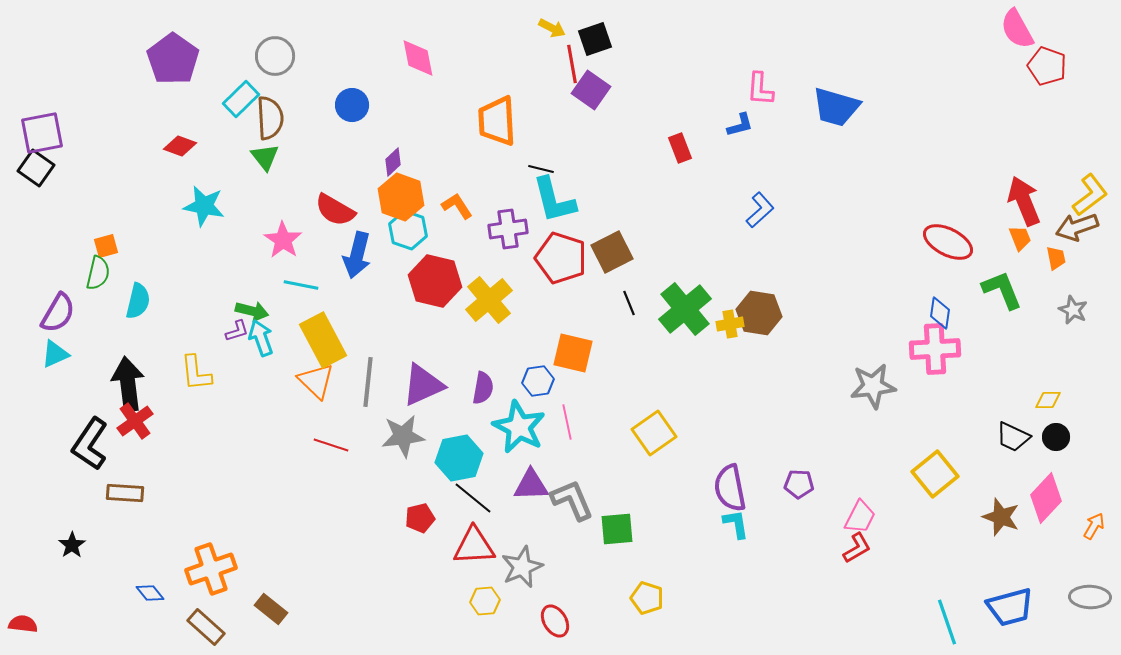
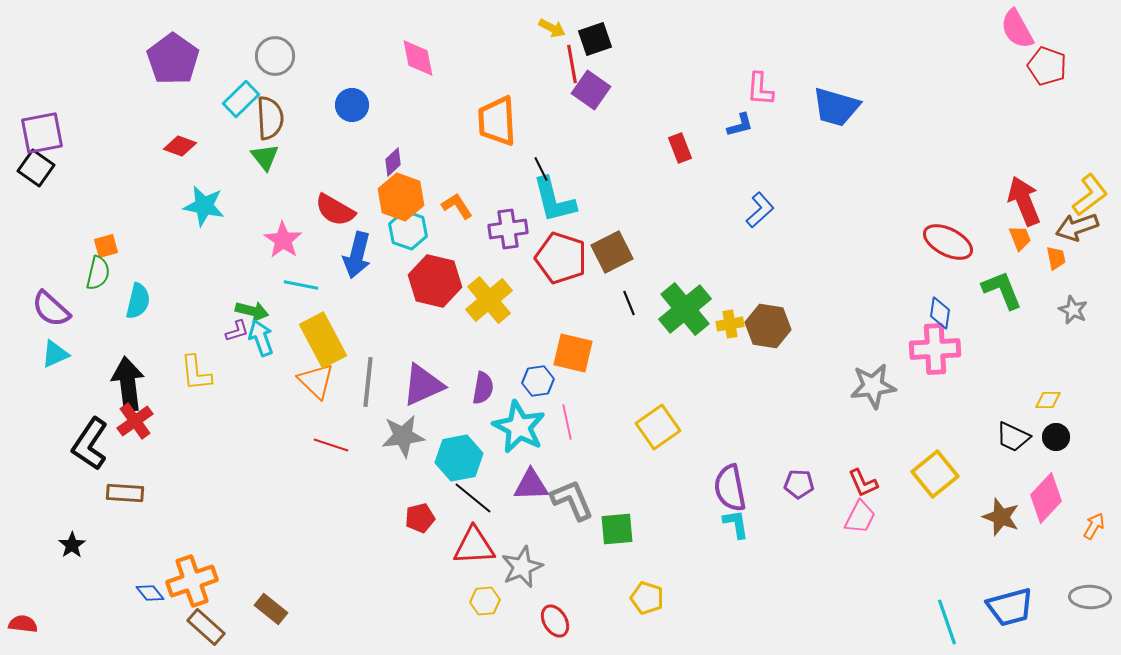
black line at (541, 169): rotated 50 degrees clockwise
purple semicircle at (58, 313): moved 7 px left, 4 px up; rotated 102 degrees clockwise
brown hexagon at (759, 313): moved 9 px right, 13 px down
yellow square at (654, 433): moved 4 px right, 6 px up
red L-shape at (857, 548): moved 6 px right, 65 px up; rotated 96 degrees clockwise
orange cross at (211, 569): moved 19 px left, 12 px down
